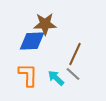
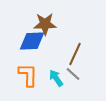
cyan arrow: rotated 12 degrees clockwise
